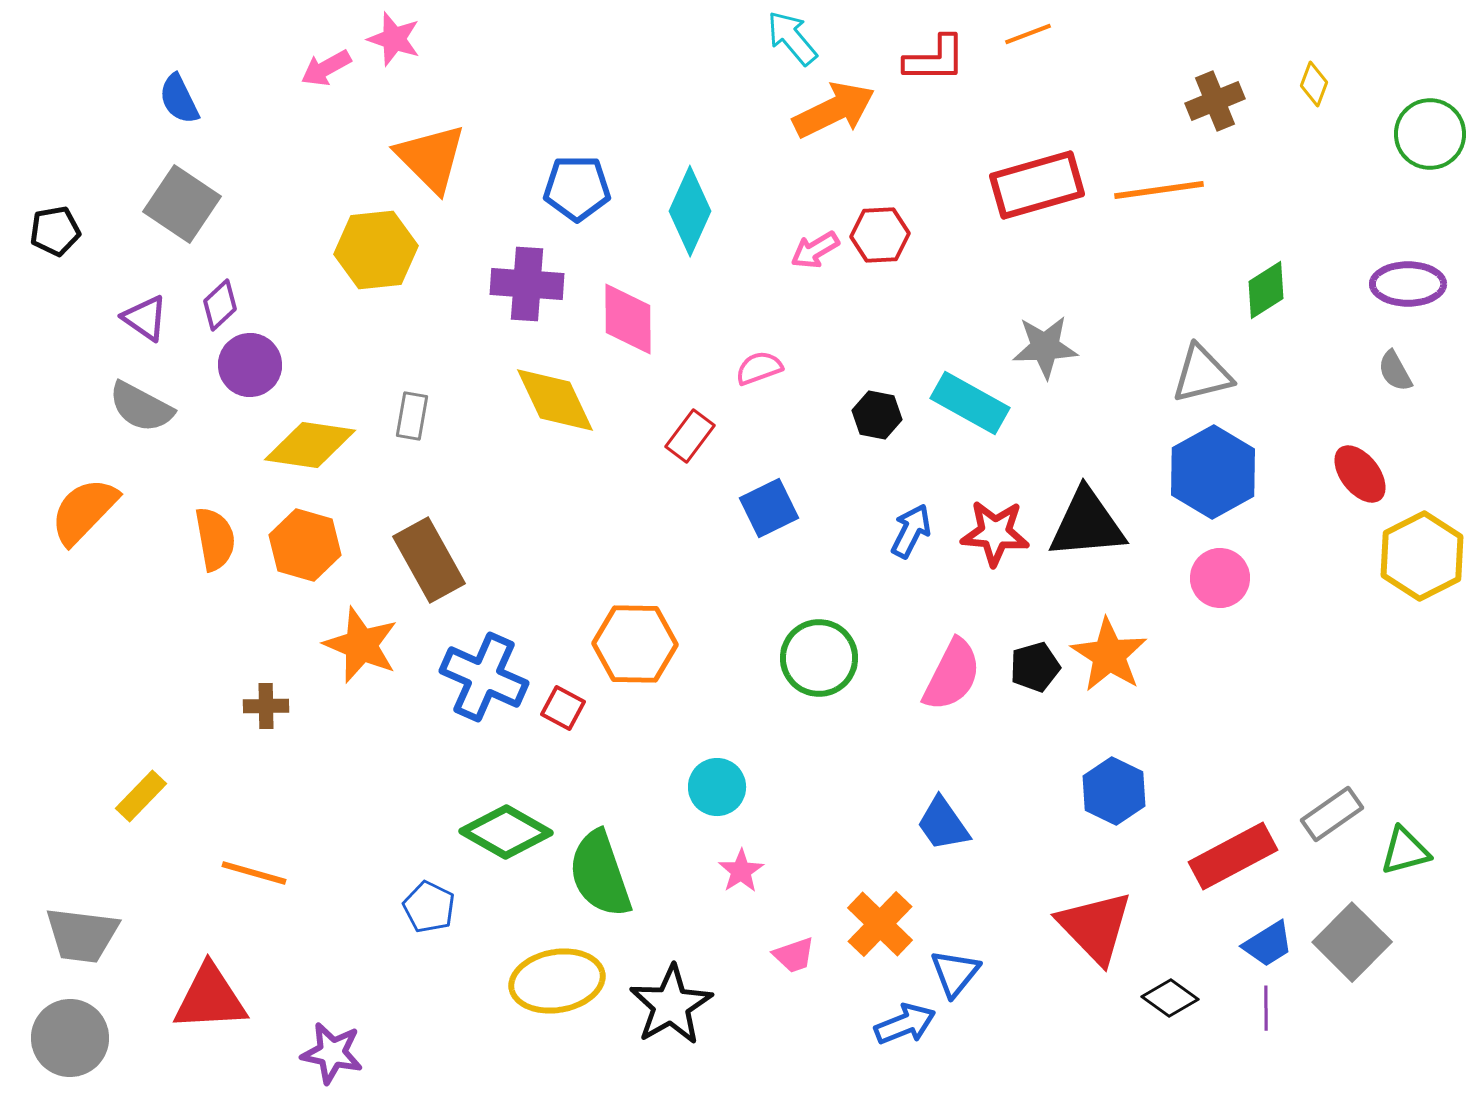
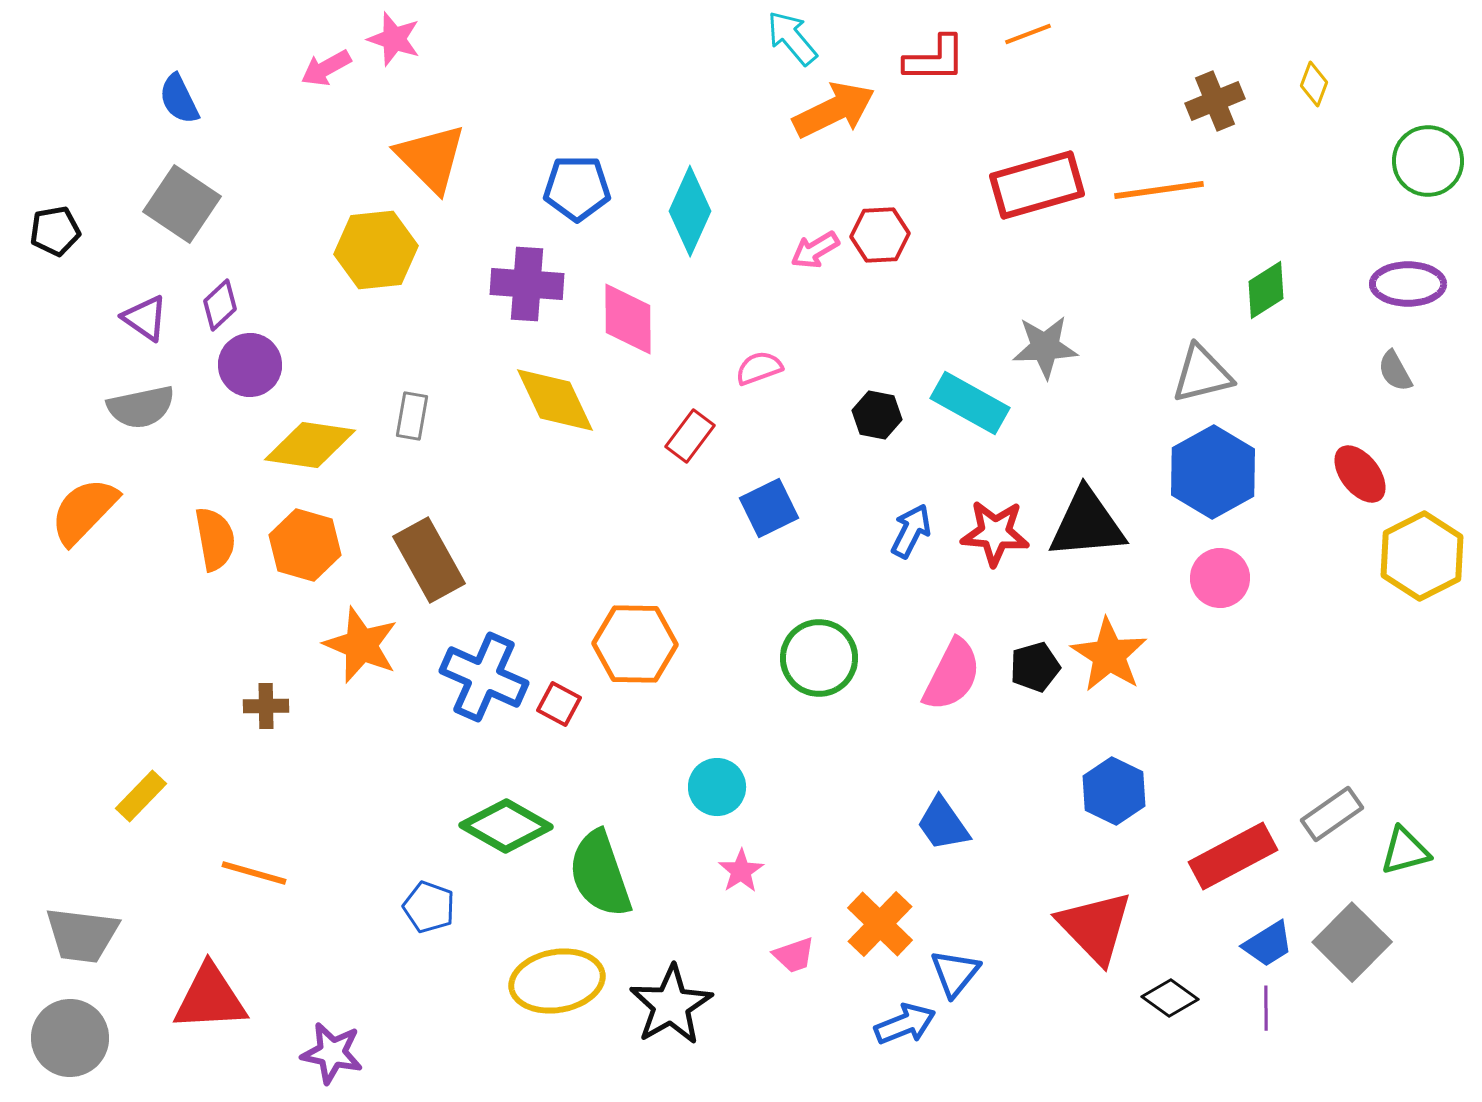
green circle at (1430, 134): moved 2 px left, 27 px down
gray semicircle at (141, 407): rotated 40 degrees counterclockwise
red square at (563, 708): moved 4 px left, 4 px up
green diamond at (506, 832): moved 6 px up
blue pentagon at (429, 907): rotated 6 degrees counterclockwise
